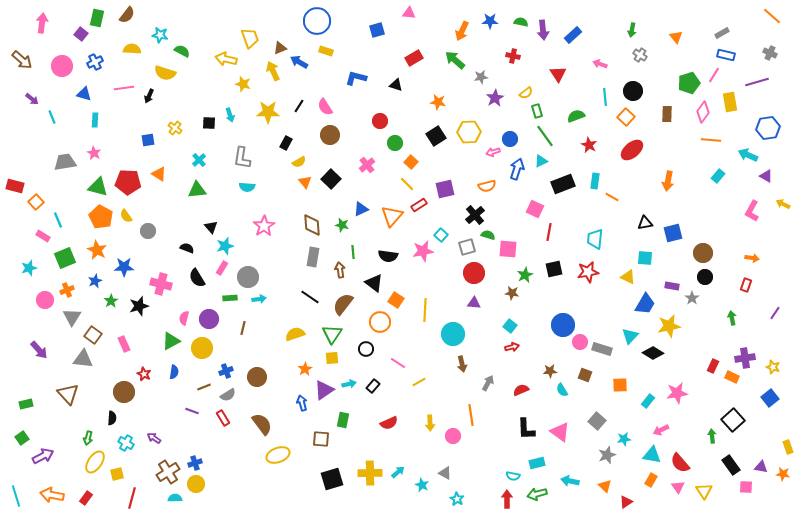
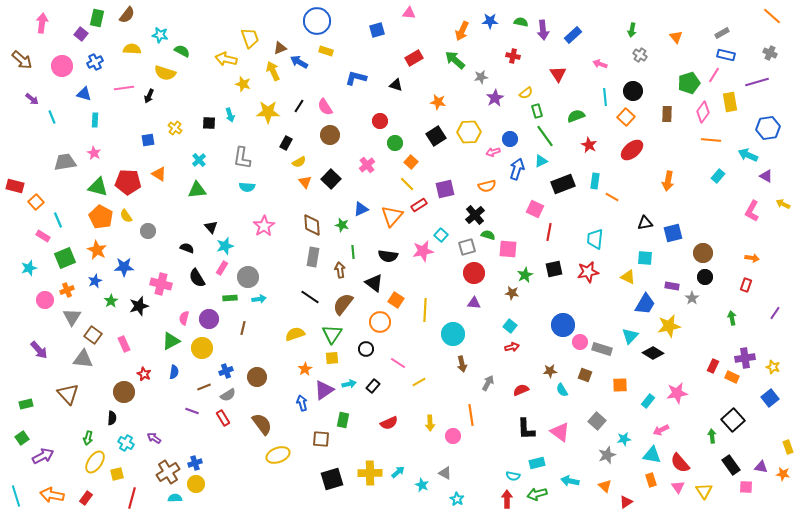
orange rectangle at (651, 480): rotated 48 degrees counterclockwise
